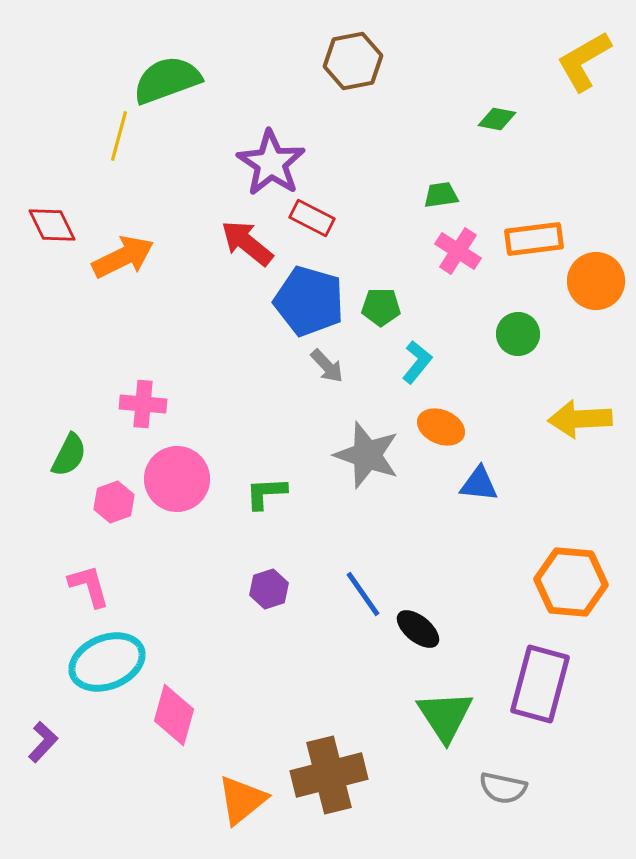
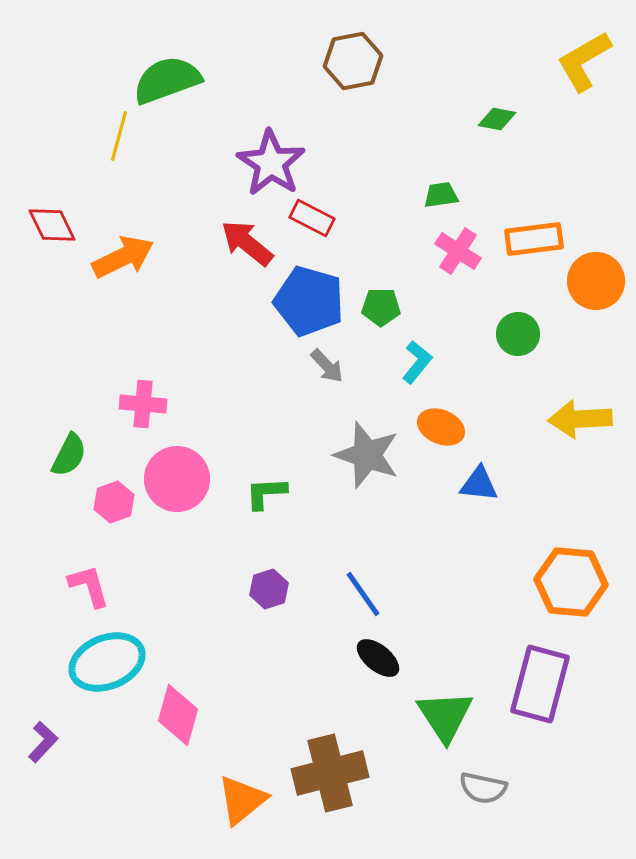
black ellipse at (418, 629): moved 40 px left, 29 px down
pink diamond at (174, 715): moved 4 px right
brown cross at (329, 775): moved 1 px right, 2 px up
gray semicircle at (503, 788): moved 20 px left
